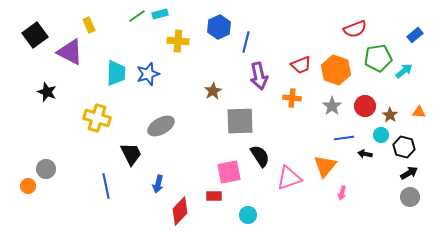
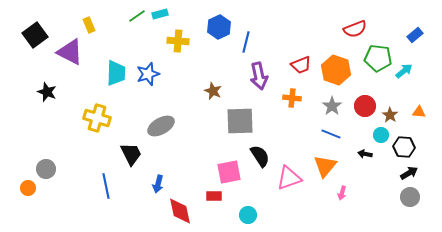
green pentagon at (378, 58): rotated 16 degrees clockwise
brown star at (213, 91): rotated 18 degrees counterclockwise
blue line at (344, 138): moved 13 px left, 4 px up; rotated 30 degrees clockwise
black hexagon at (404, 147): rotated 10 degrees counterclockwise
orange circle at (28, 186): moved 2 px down
red diamond at (180, 211): rotated 56 degrees counterclockwise
